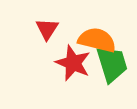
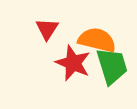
green trapezoid: moved 2 px down
